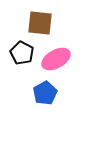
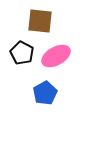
brown square: moved 2 px up
pink ellipse: moved 3 px up
